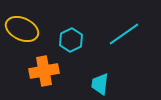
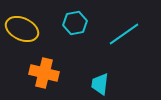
cyan hexagon: moved 4 px right, 17 px up; rotated 15 degrees clockwise
orange cross: moved 2 px down; rotated 24 degrees clockwise
